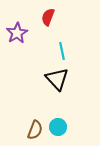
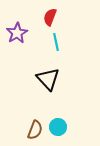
red semicircle: moved 2 px right
cyan line: moved 6 px left, 9 px up
black triangle: moved 9 px left
